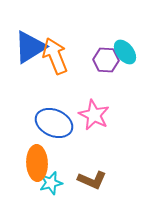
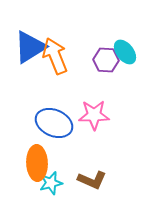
pink star: rotated 28 degrees counterclockwise
